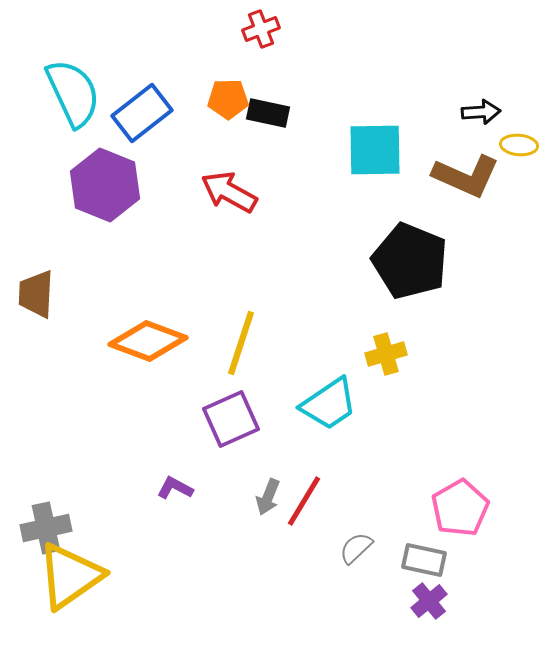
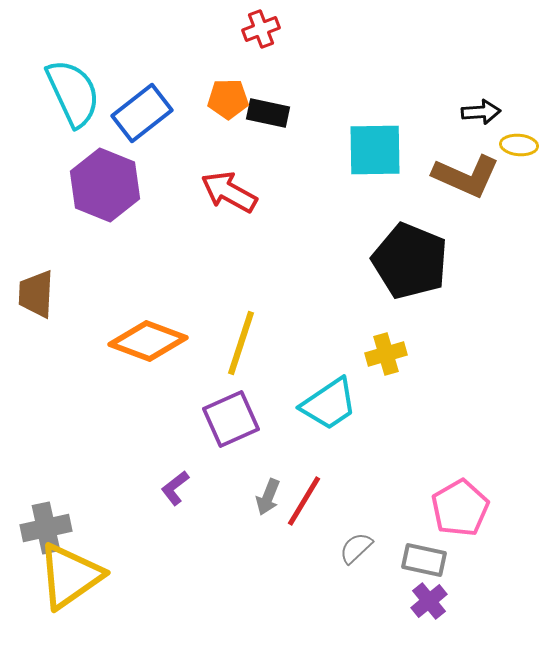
purple L-shape: rotated 66 degrees counterclockwise
